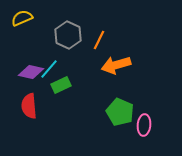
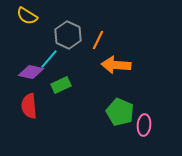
yellow semicircle: moved 5 px right, 2 px up; rotated 125 degrees counterclockwise
orange line: moved 1 px left
orange arrow: rotated 20 degrees clockwise
cyan line: moved 10 px up
